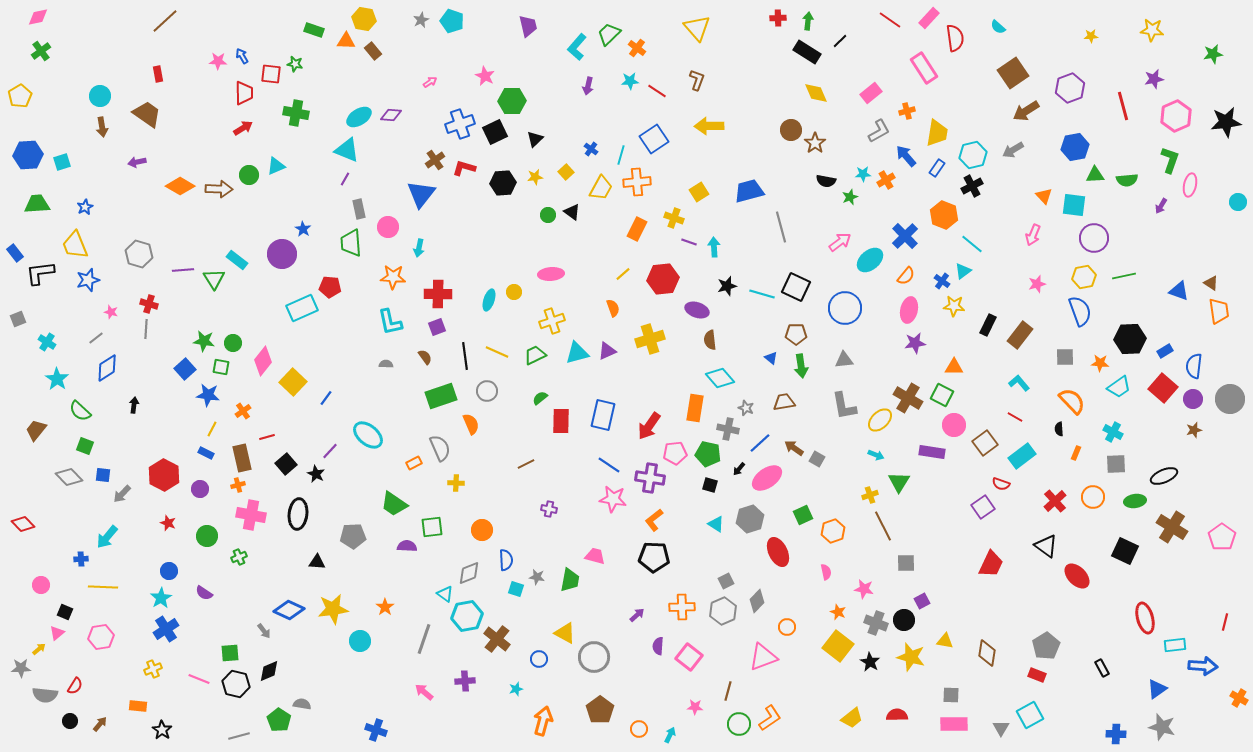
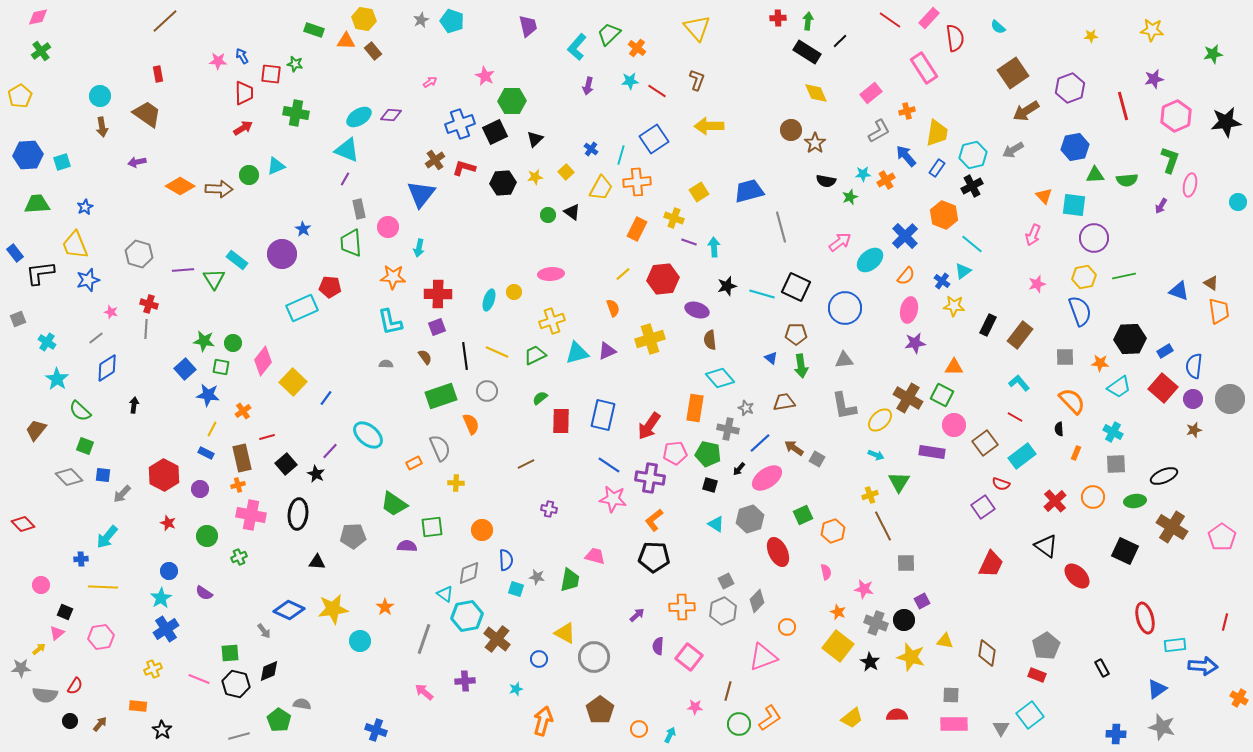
cyan square at (1030, 715): rotated 8 degrees counterclockwise
